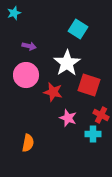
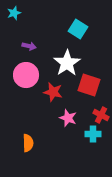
orange semicircle: rotated 12 degrees counterclockwise
